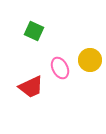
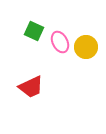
yellow circle: moved 4 px left, 13 px up
pink ellipse: moved 26 px up
